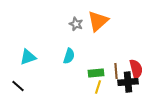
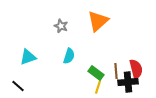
gray star: moved 15 px left, 2 px down
green rectangle: rotated 42 degrees clockwise
